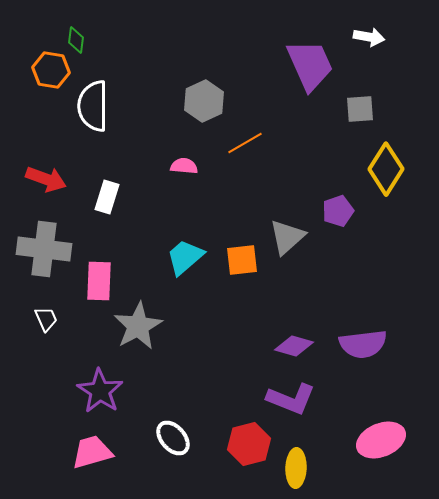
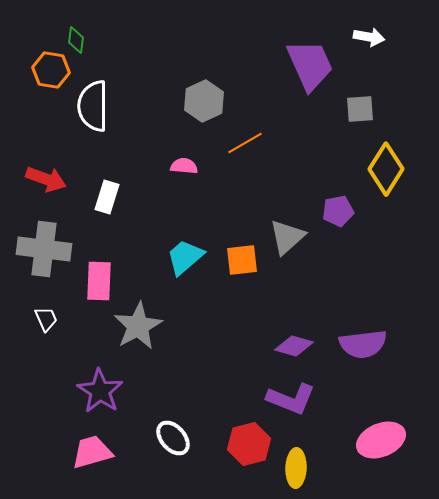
purple pentagon: rotated 8 degrees clockwise
